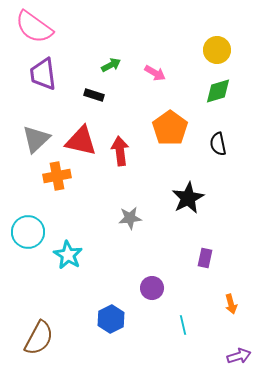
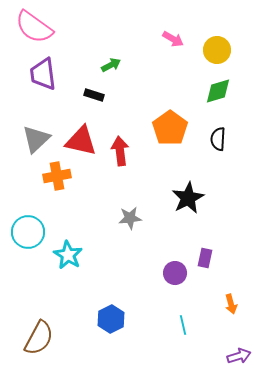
pink arrow: moved 18 px right, 34 px up
black semicircle: moved 5 px up; rotated 15 degrees clockwise
purple circle: moved 23 px right, 15 px up
